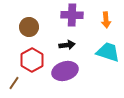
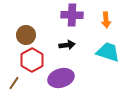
brown circle: moved 3 px left, 8 px down
purple ellipse: moved 4 px left, 7 px down
